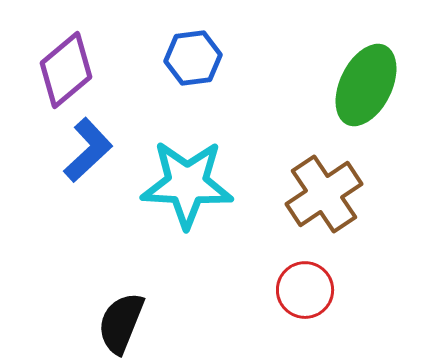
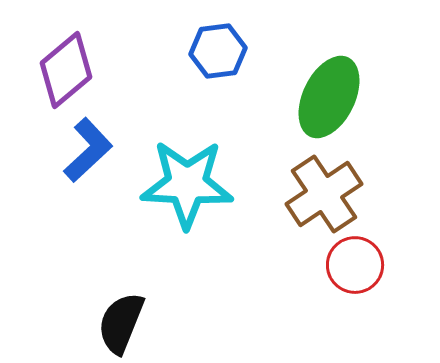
blue hexagon: moved 25 px right, 7 px up
green ellipse: moved 37 px left, 12 px down
red circle: moved 50 px right, 25 px up
